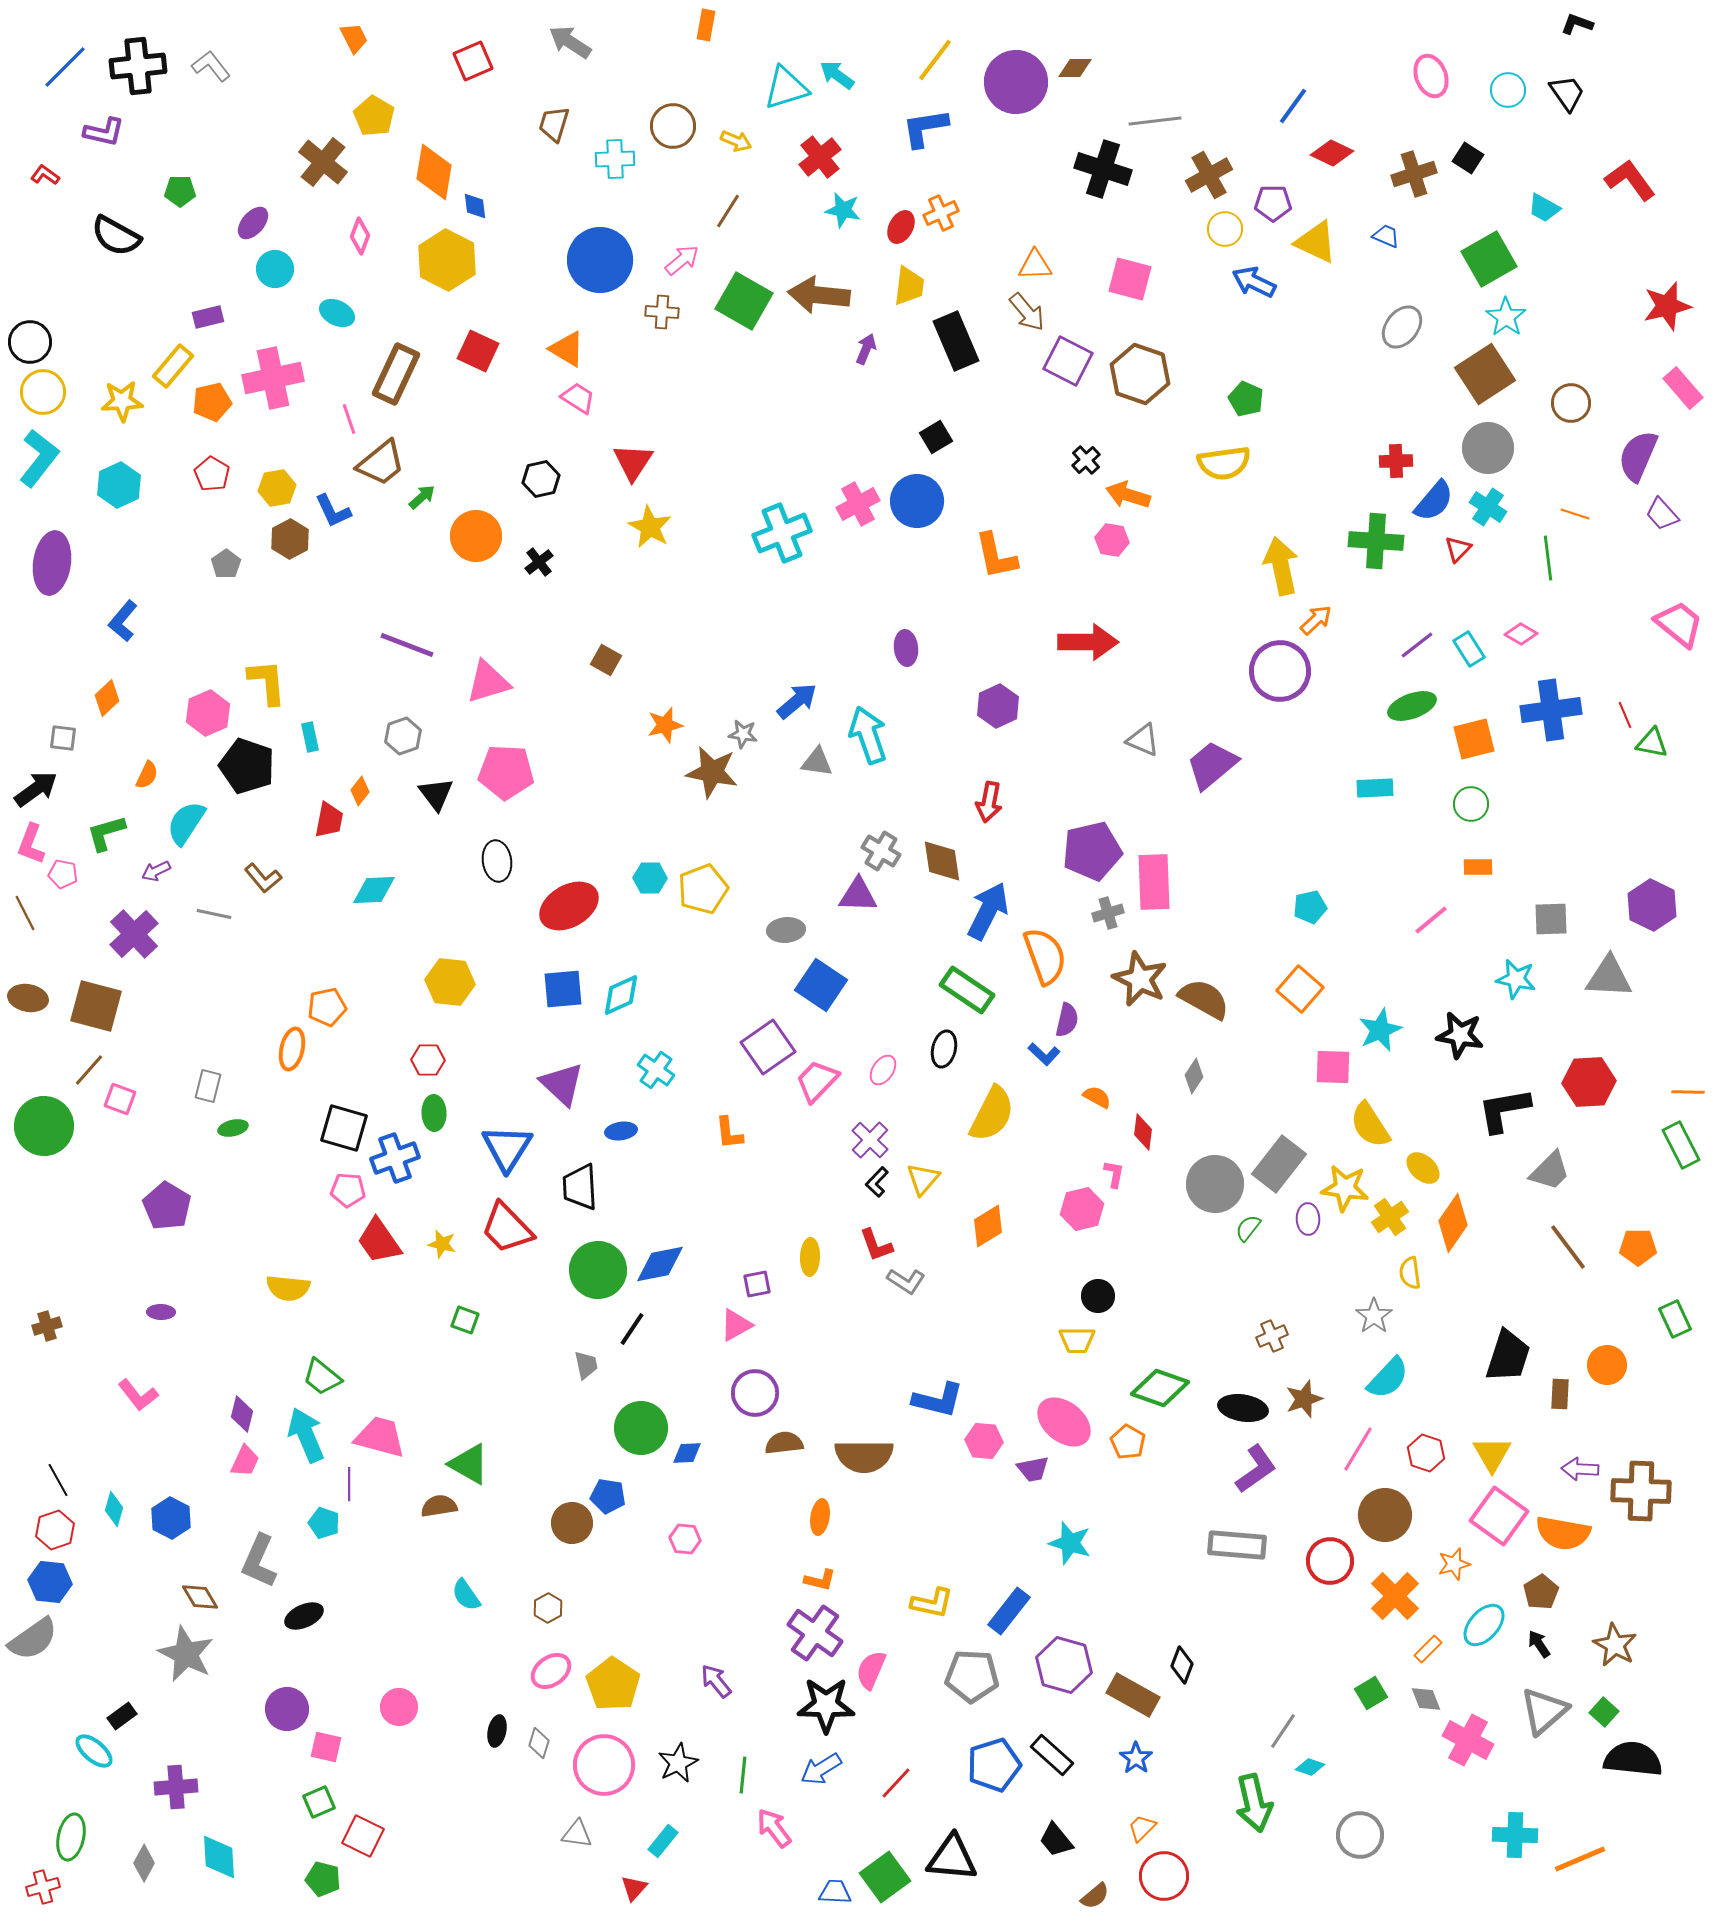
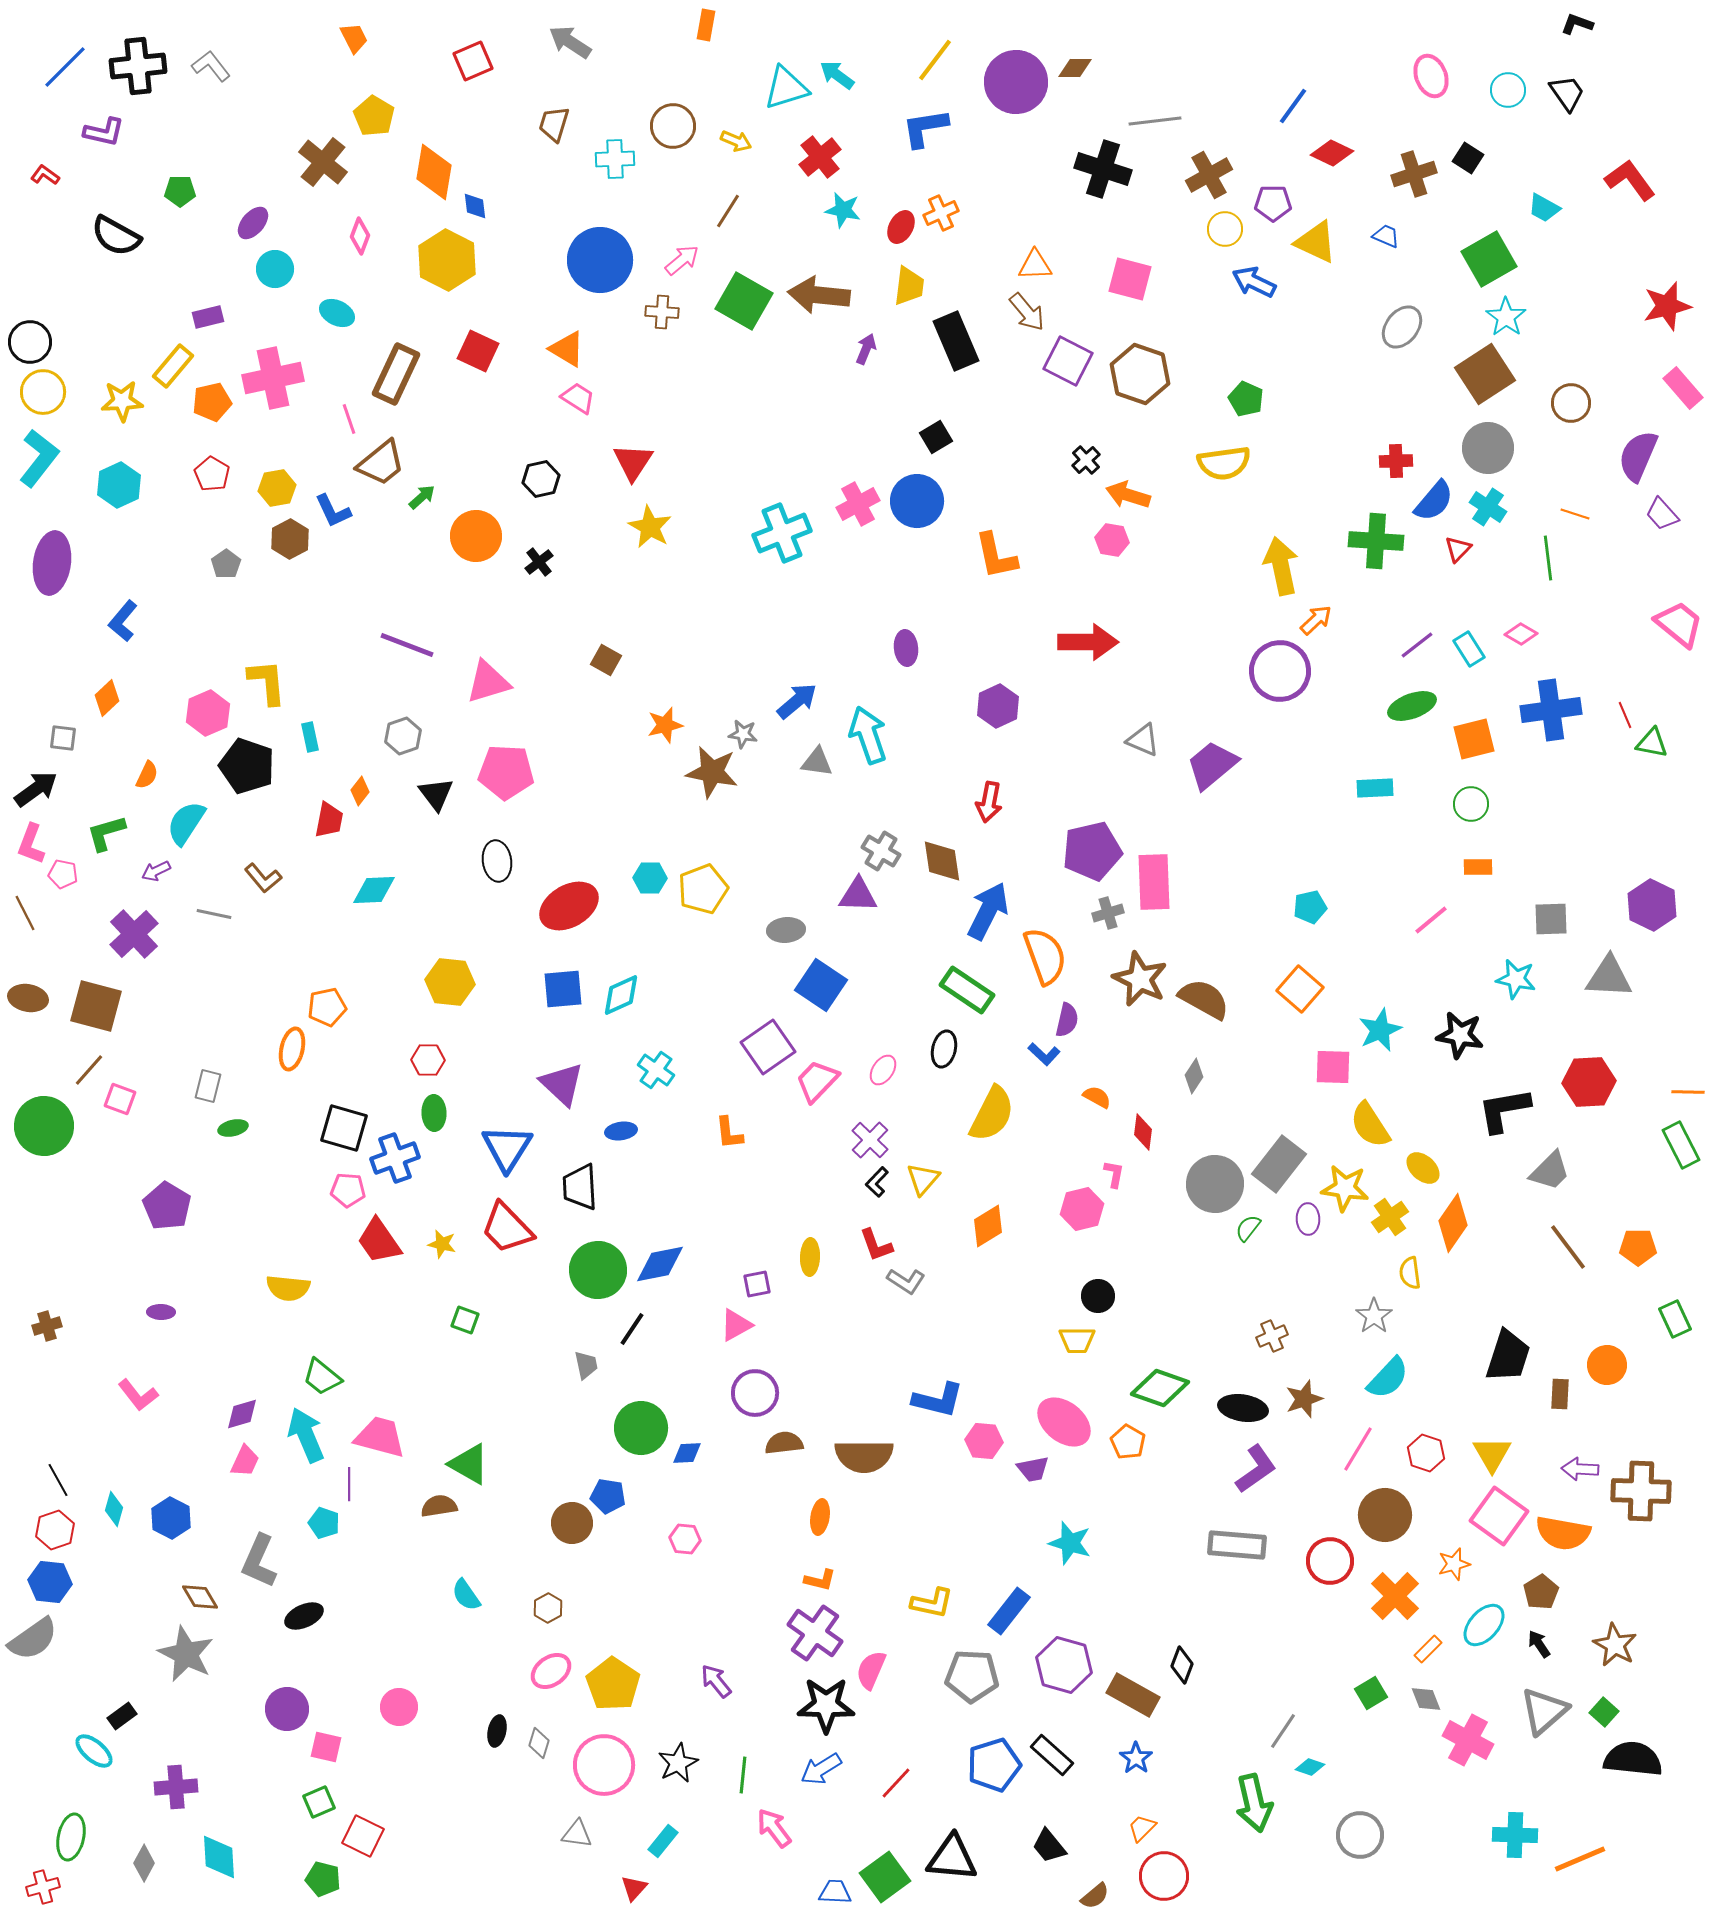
purple diamond at (242, 1414): rotated 60 degrees clockwise
black trapezoid at (1056, 1840): moved 7 px left, 6 px down
